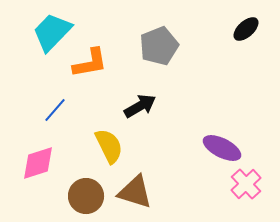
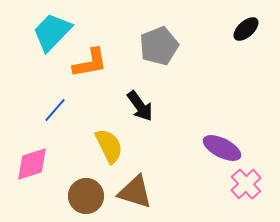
black arrow: rotated 84 degrees clockwise
pink diamond: moved 6 px left, 1 px down
